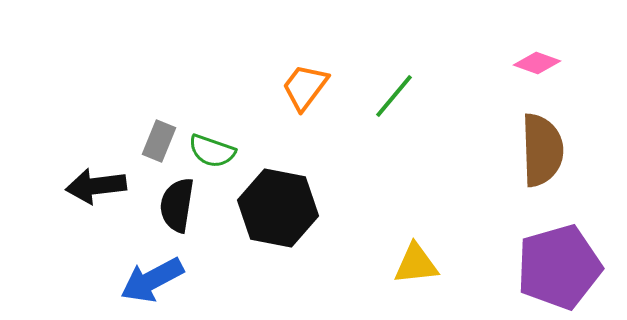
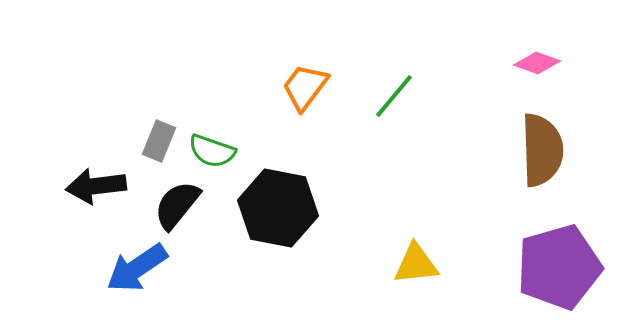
black semicircle: rotated 30 degrees clockwise
blue arrow: moved 15 px left, 12 px up; rotated 6 degrees counterclockwise
